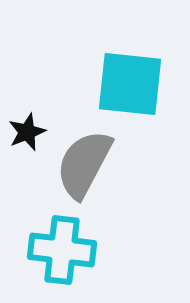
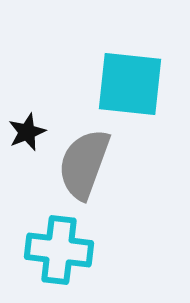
gray semicircle: rotated 8 degrees counterclockwise
cyan cross: moved 3 px left
